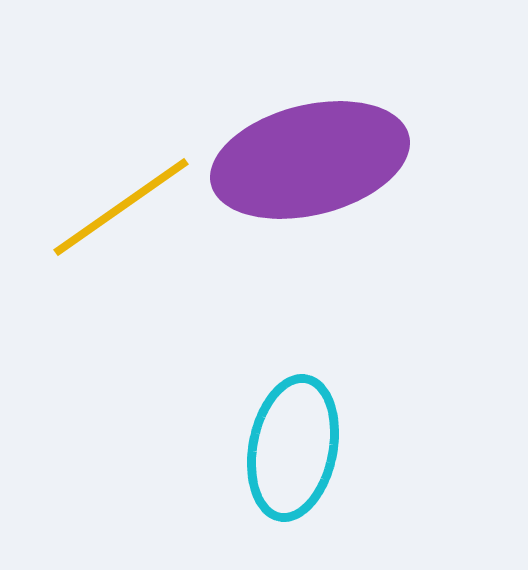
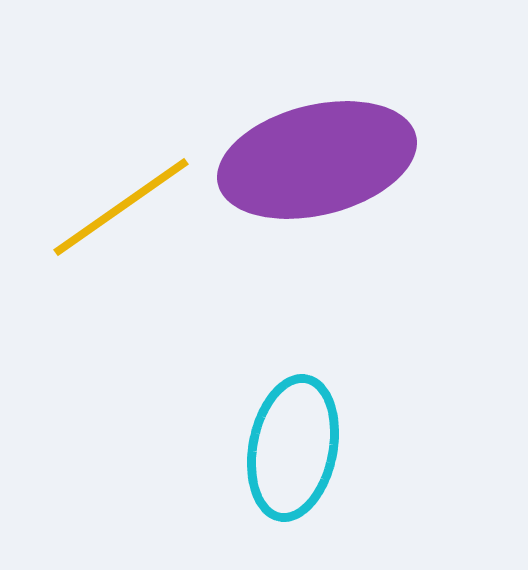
purple ellipse: moved 7 px right
